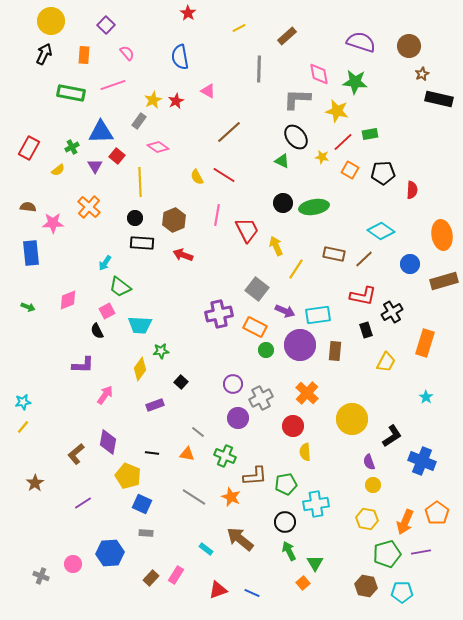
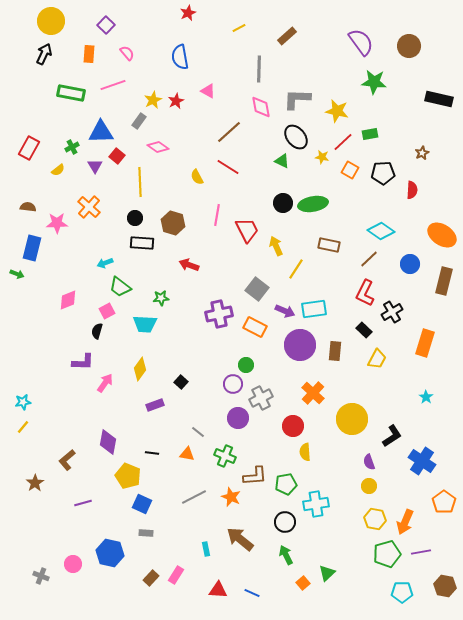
red star at (188, 13): rotated 14 degrees clockwise
purple semicircle at (361, 42): rotated 36 degrees clockwise
orange rectangle at (84, 55): moved 5 px right, 1 px up
pink diamond at (319, 74): moved 58 px left, 33 px down
brown star at (422, 74): moved 79 px down
green star at (355, 82): moved 19 px right
red line at (224, 175): moved 4 px right, 8 px up
green ellipse at (314, 207): moved 1 px left, 3 px up
brown hexagon at (174, 220): moved 1 px left, 3 px down; rotated 20 degrees counterclockwise
pink star at (53, 223): moved 4 px right
orange ellipse at (442, 235): rotated 48 degrees counterclockwise
blue rectangle at (31, 253): moved 1 px right, 5 px up; rotated 20 degrees clockwise
brown rectangle at (334, 254): moved 5 px left, 9 px up
red arrow at (183, 255): moved 6 px right, 10 px down
brown line at (364, 259): moved 5 px right
cyan arrow at (105, 263): rotated 35 degrees clockwise
brown rectangle at (444, 281): rotated 60 degrees counterclockwise
red L-shape at (363, 296): moved 2 px right, 3 px up; rotated 104 degrees clockwise
green arrow at (28, 307): moved 11 px left, 33 px up
cyan rectangle at (318, 315): moved 4 px left, 6 px up
cyan trapezoid at (140, 325): moved 5 px right, 1 px up
black rectangle at (366, 330): moved 2 px left; rotated 28 degrees counterclockwise
black semicircle at (97, 331): rotated 42 degrees clockwise
green circle at (266, 350): moved 20 px left, 15 px down
green star at (161, 351): moved 53 px up
yellow trapezoid at (386, 362): moved 9 px left, 3 px up
purple L-shape at (83, 365): moved 3 px up
orange cross at (307, 393): moved 6 px right
pink arrow at (105, 395): moved 12 px up
brown L-shape at (76, 454): moved 9 px left, 6 px down
blue cross at (422, 461): rotated 12 degrees clockwise
yellow circle at (373, 485): moved 4 px left, 1 px down
gray line at (194, 497): rotated 60 degrees counterclockwise
purple line at (83, 503): rotated 18 degrees clockwise
orange pentagon at (437, 513): moved 7 px right, 11 px up
yellow hexagon at (367, 519): moved 8 px right
cyan rectangle at (206, 549): rotated 40 degrees clockwise
green arrow at (289, 551): moved 3 px left, 4 px down
blue hexagon at (110, 553): rotated 16 degrees clockwise
green triangle at (315, 563): moved 12 px right, 10 px down; rotated 18 degrees clockwise
brown hexagon at (366, 586): moved 79 px right
red triangle at (218, 590): rotated 24 degrees clockwise
